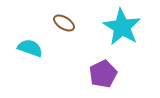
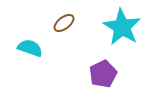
brown ellipse: rotated 70 degrees counterclockwise
